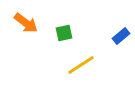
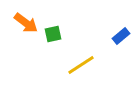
green square: moved 11 px left, 1 px down
